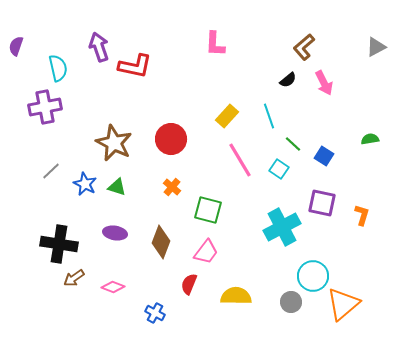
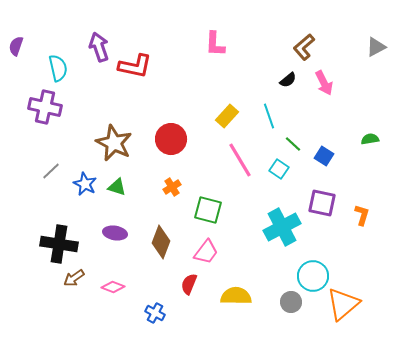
purple cross: rotated 24 degrees clockwise
orange cross: rotated 18 degrees clockwise
